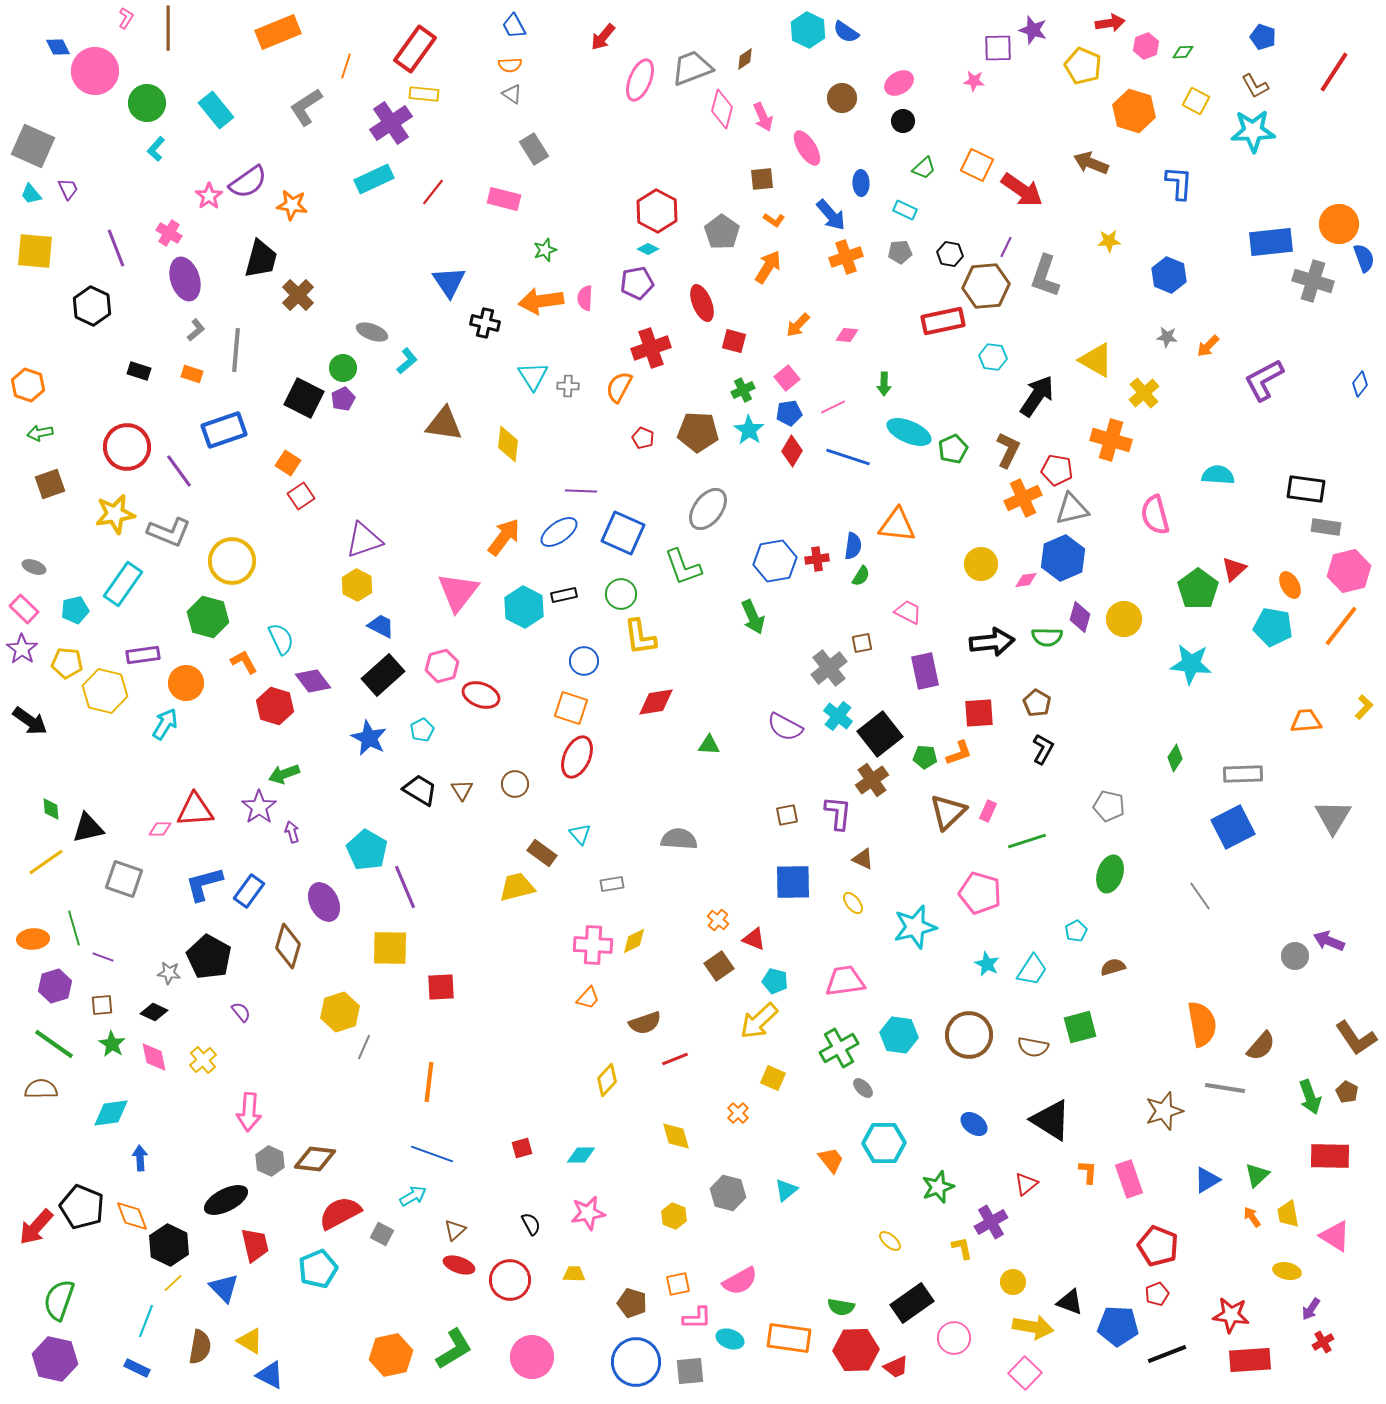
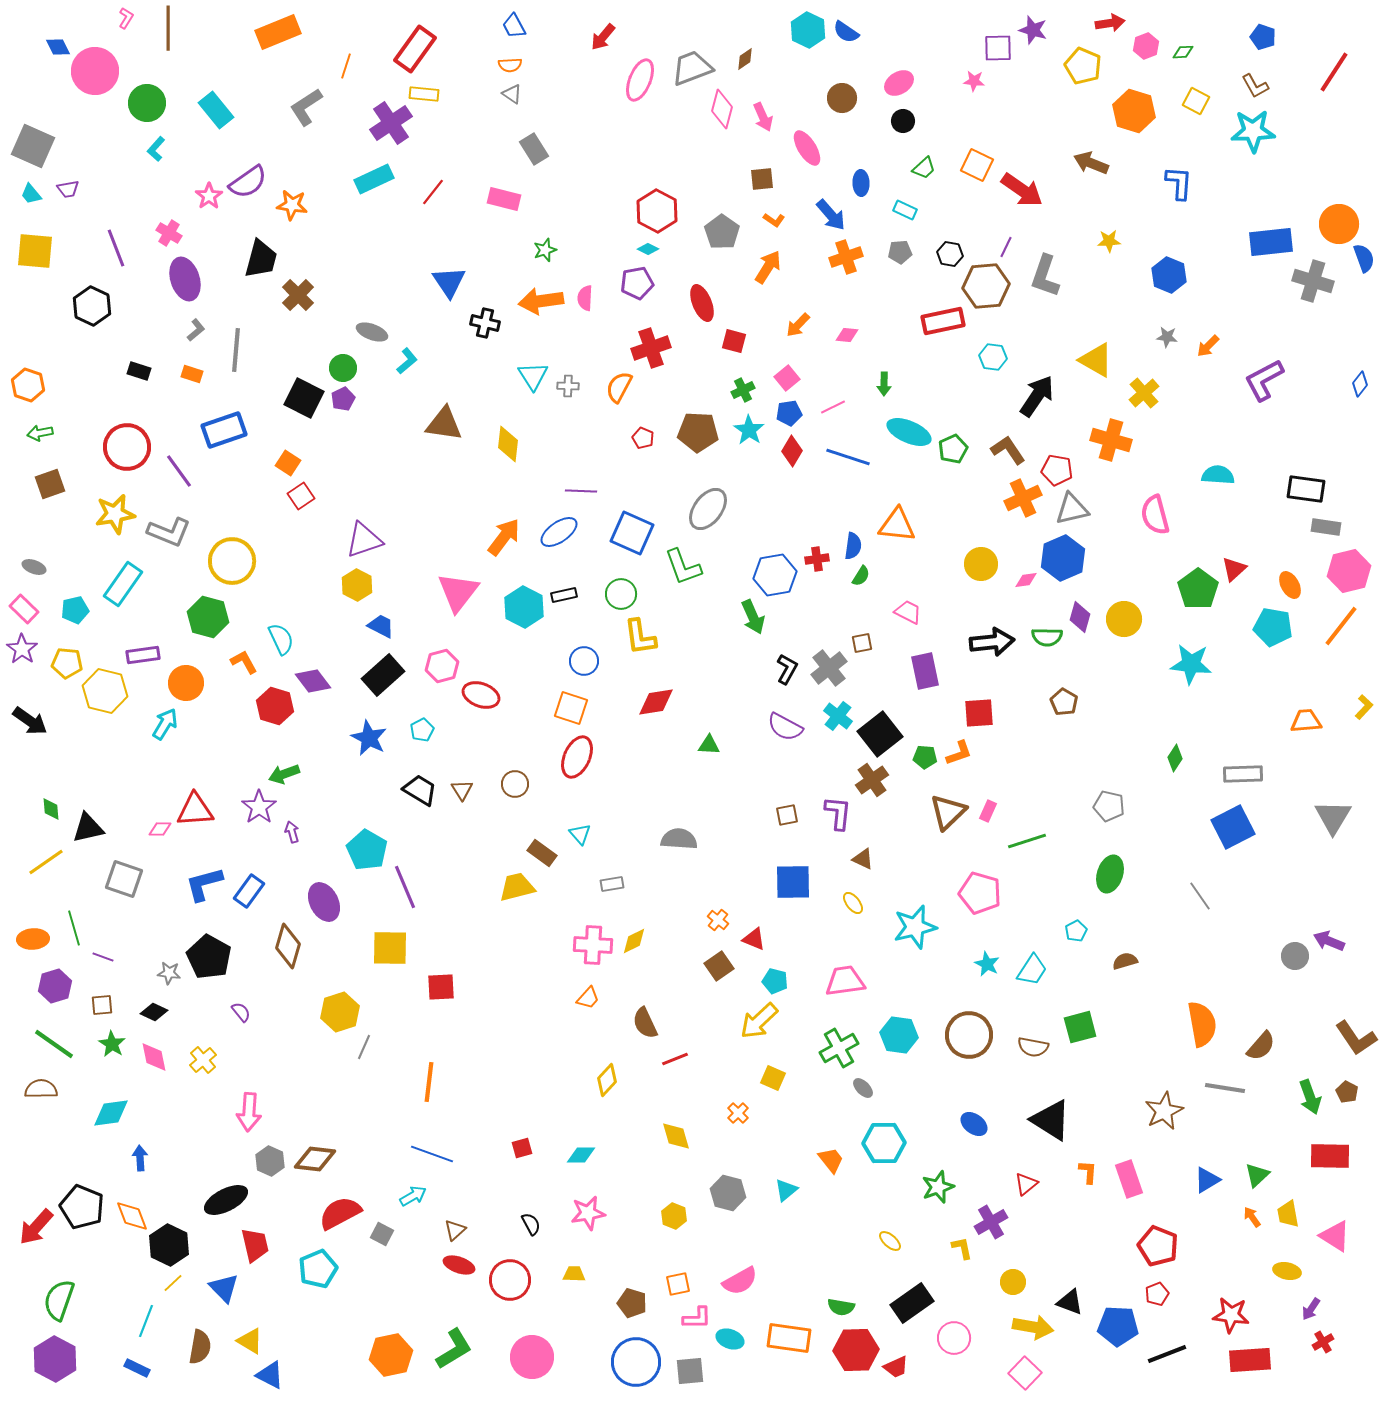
purple trapezoid at (68, 189): rotated 105 degrees clockwise
brown L-shape at (1008, 450): rotated 60 degrees counterclockwise
blue square at (623, 533): moved 9 px right
blue hexagon at (775, 561): moved 14 px down
brown pentagon at (1037, 703): moved 27 px right, 1 px up
black L-shape at (1043, 749): moved 256 px left, 80 px up
brown semicircle at (1113, 967): moved 12 px right, 6 px up
brown semicircle at (645, 1023): rotated 84 degrees clockwise
brown star at (1164, 1111): rotated 9 degrees counterclockwise
purple hexagon at (55, 1359): rotated 15 degrees clockwise
